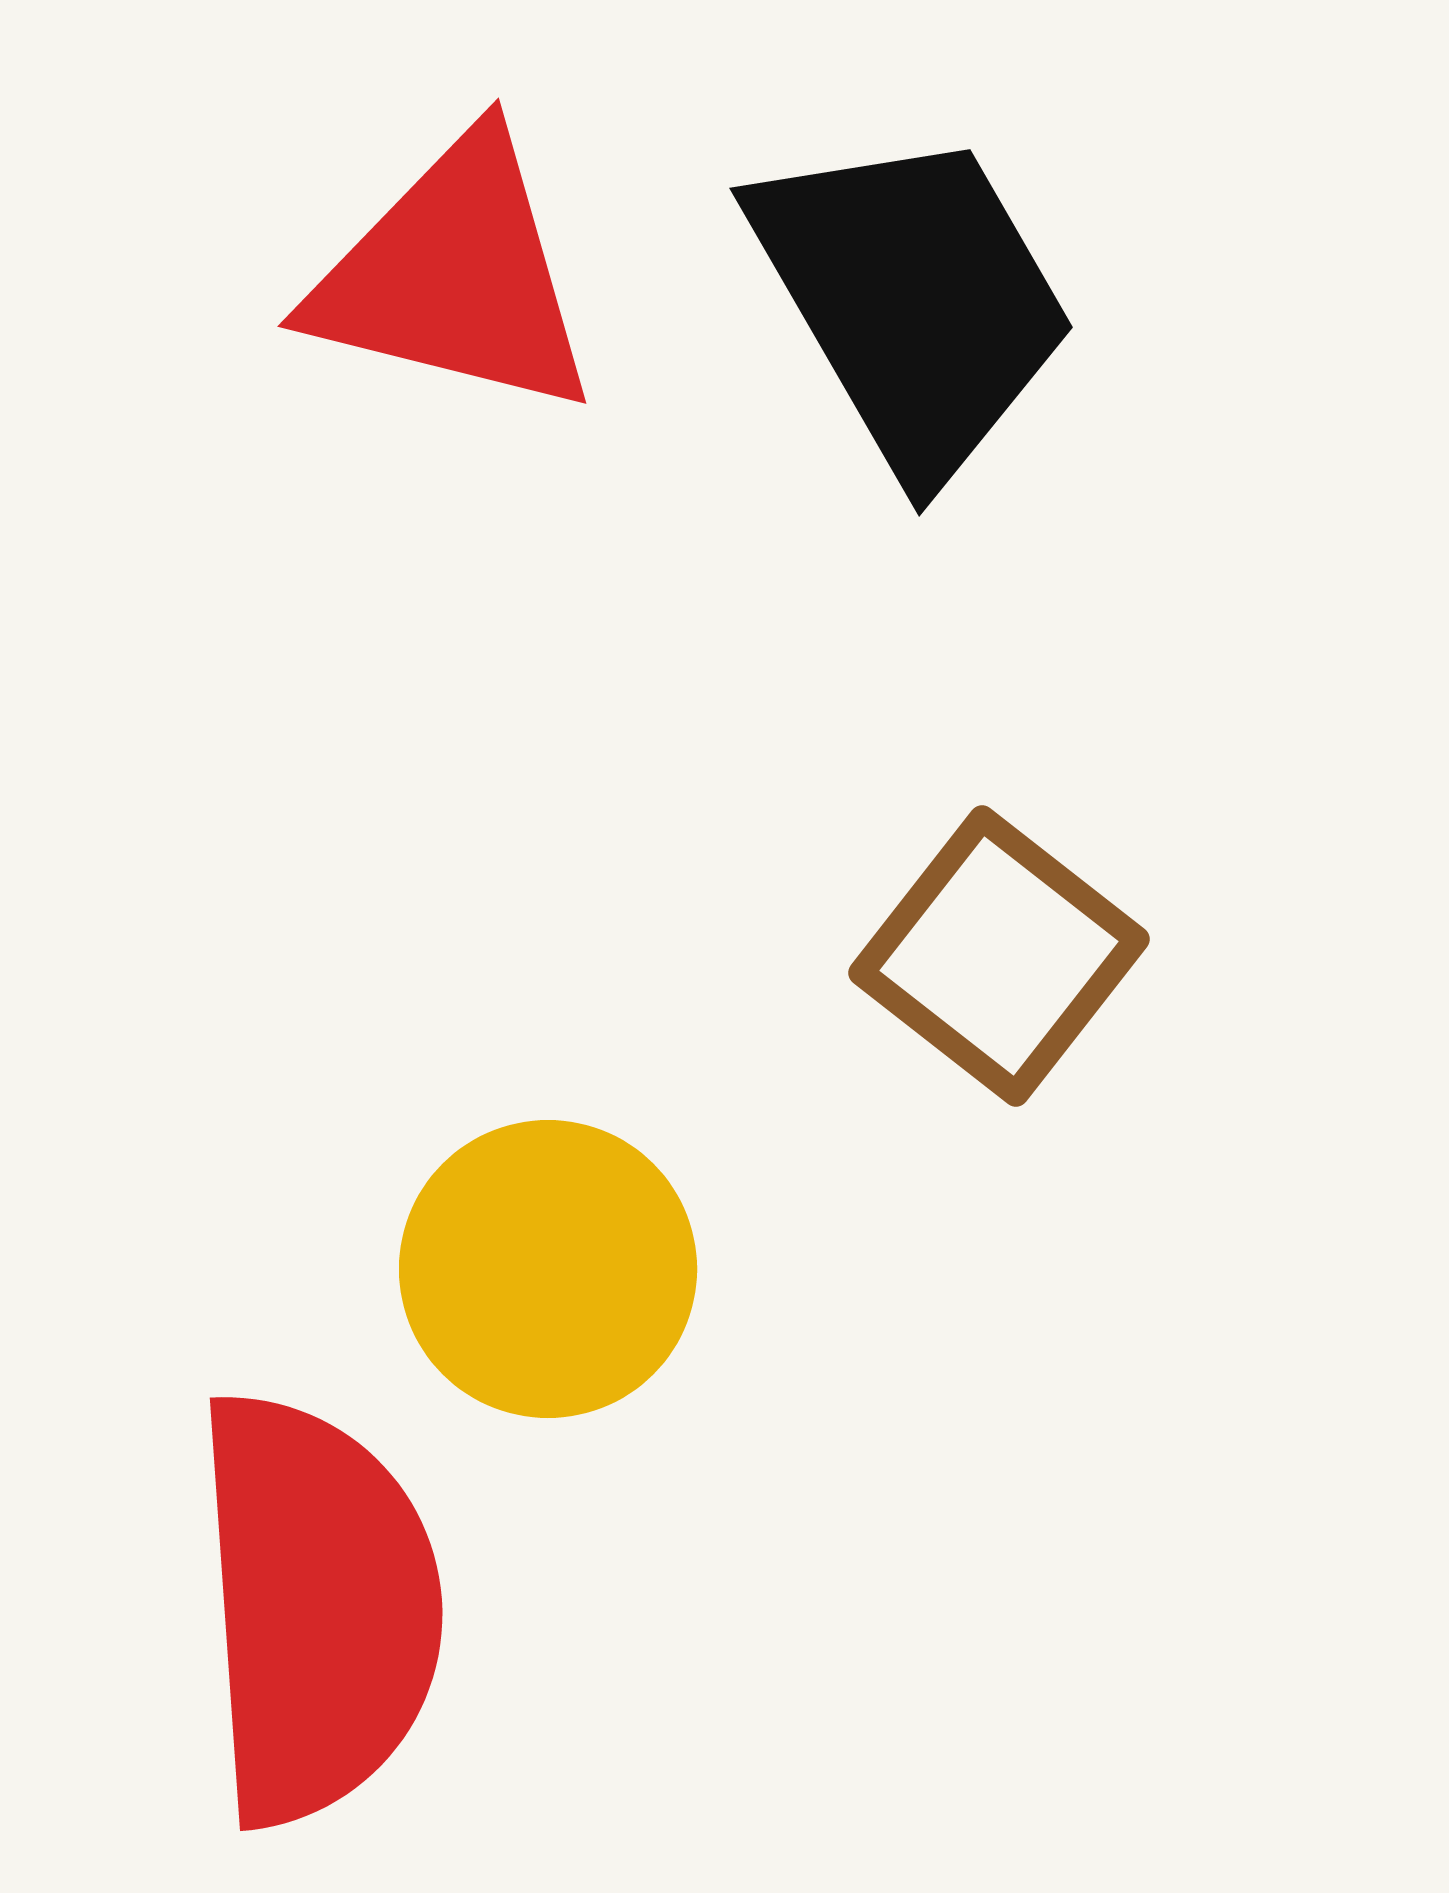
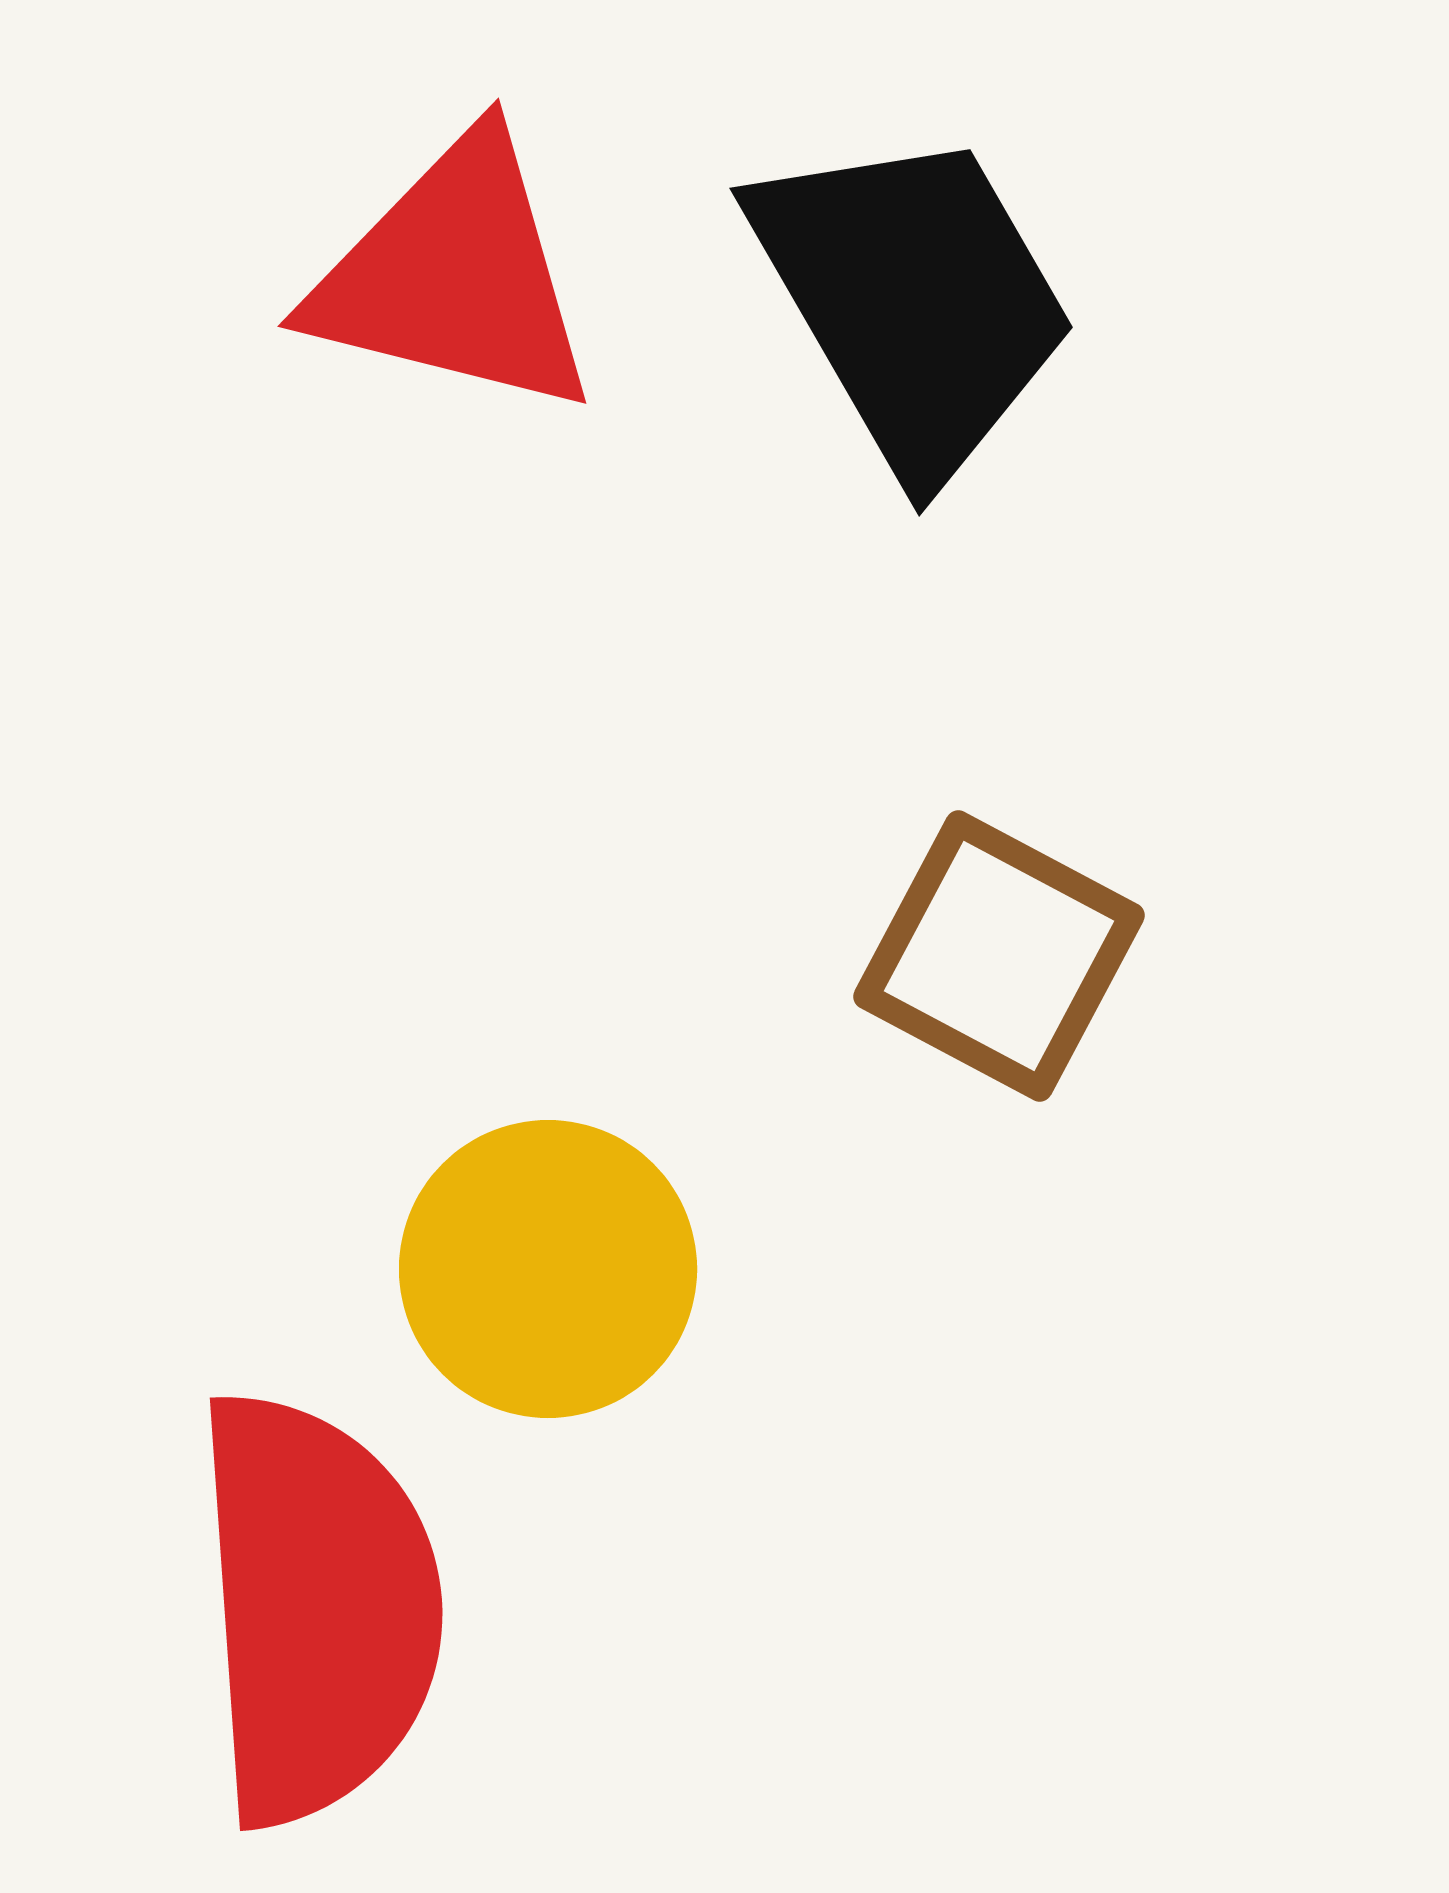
brown square: rotated 10 degrees counterclockwise
